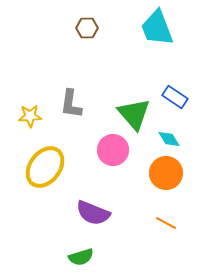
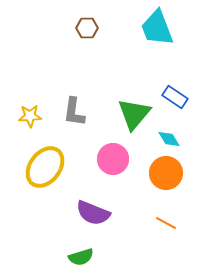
gray L-shape: moved 3 px right, 8 px down
green triangle: rotated 21 degrees clockwise
pink circle: moved 9 px down
